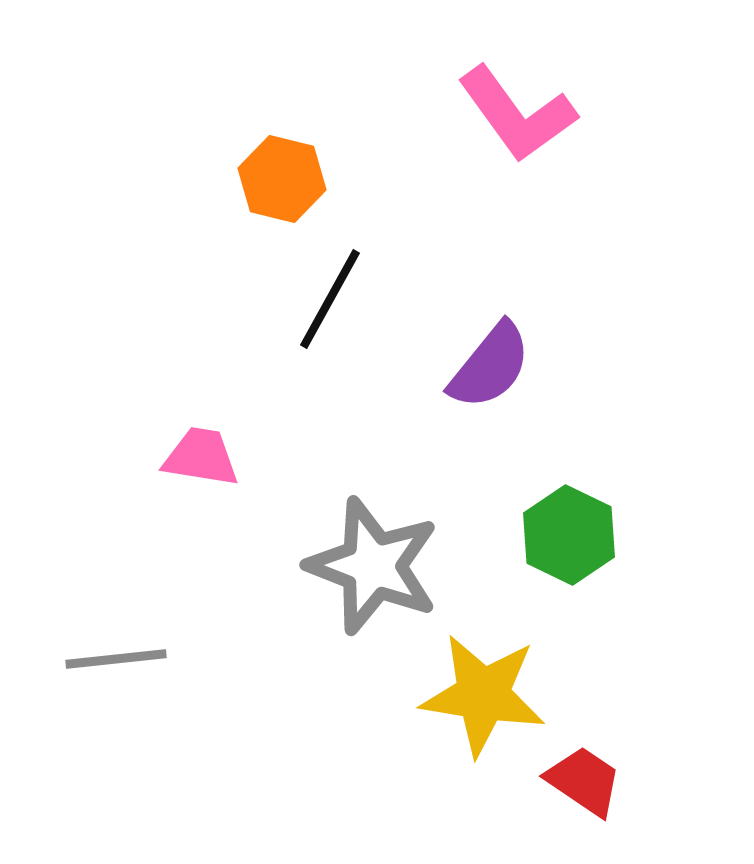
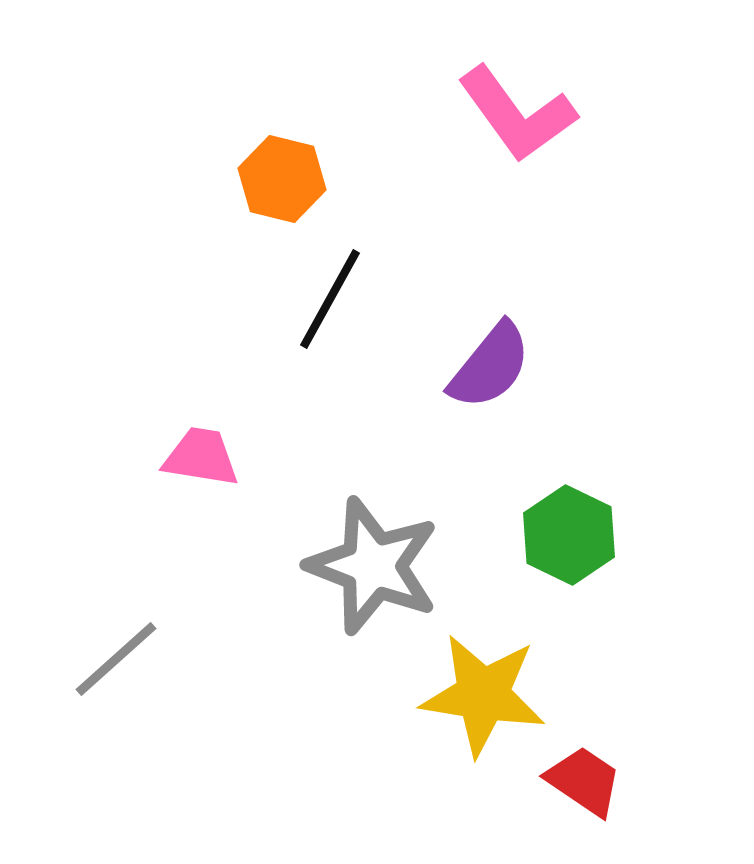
gray line: rotated 36 degrees counterclockwise
